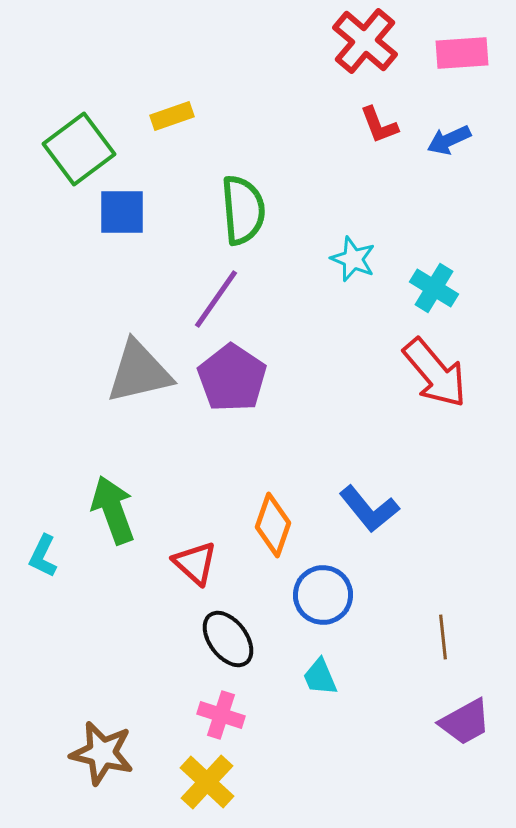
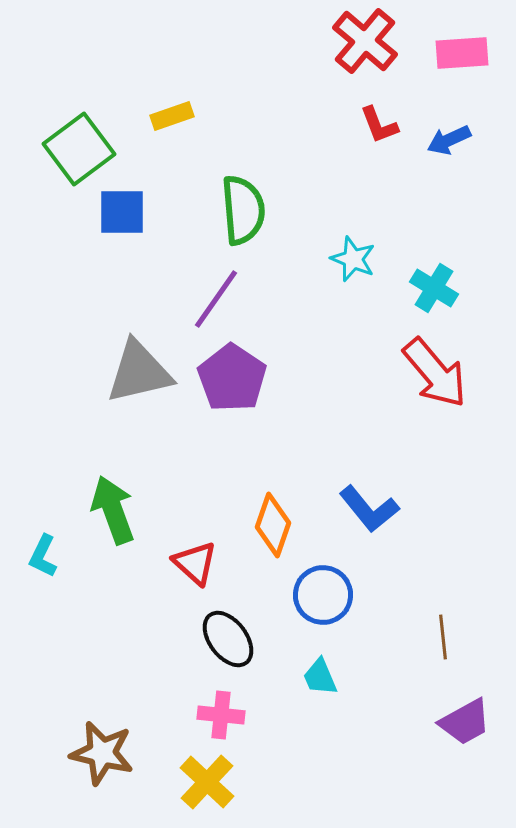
pink cross: rotated 12 degrees counterclockwise
